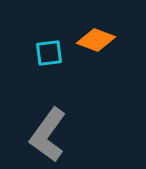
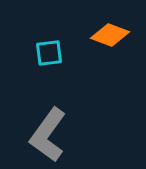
orange diamond: moved 14 px right, 5 px up
